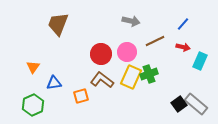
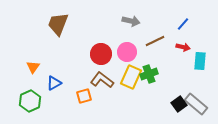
cyan rectangle: rotated 18 degrees counterclockwise
blue triangle: rotated 21 degrees counterclockwise
orange square: moved 3 px right
green hexagon: moved 3 px left, 4 px up
